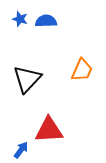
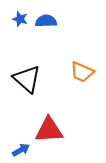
orange trapezoid: moved 2 px down; rotated 90 degrees clockwise
black triangle: rotated 32 degrees counterclockwise
blue arrow: rotated 24 degrees clockwise
